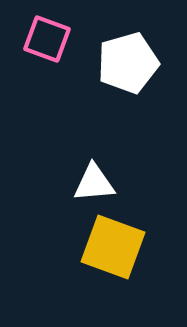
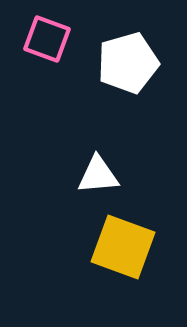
white triangle: moved 4 px right, 8 px up
yellow square: moved 10 px right
